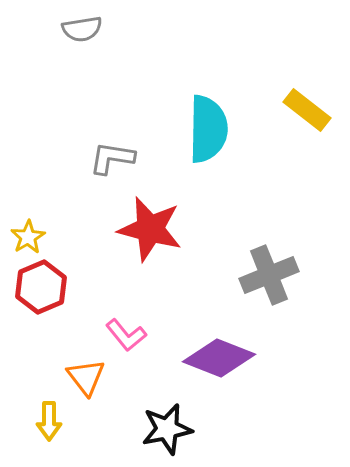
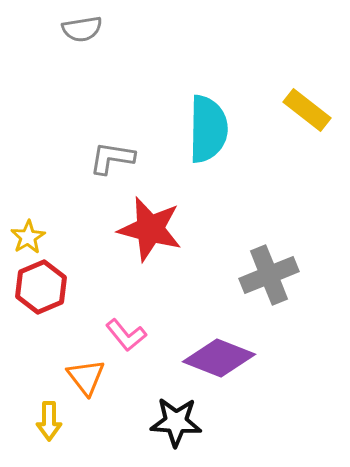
black star: moved 9 px right, 7 px up; rotated 15 degrees clockwise
